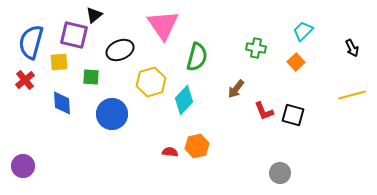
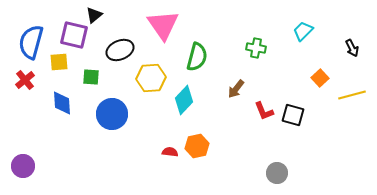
orange square: moved 24 px right, 16 px down
yellow hexagon: moved 4 px up; rotated 12 degrees clockwise
gray circle: moved 3 px left
